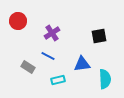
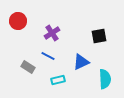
blue triangle: moved 1 px left, 2 px up; rotated 18 degrees counterclockwise
